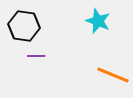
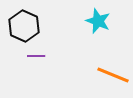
black hexagon: rotated 16 degrees clockwise
